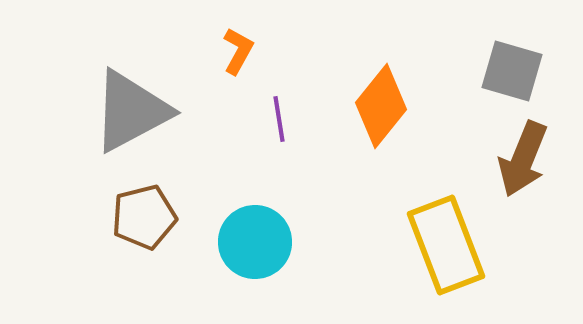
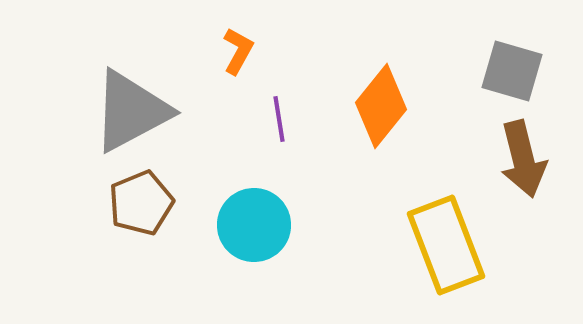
brown arrow: rotated 36 degrees counterclockwise
brown pentagon: moved 3 px left, 14 px up; rotated 8 degrees counterclockwise
cyan circle: moved 1 px left, 17 px up
